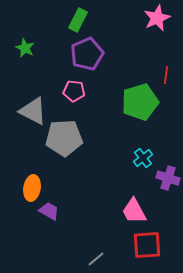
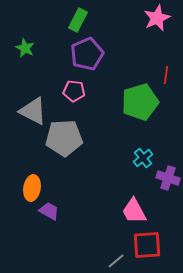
gray line: moved 20 px right, 2 px down
